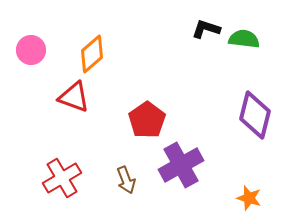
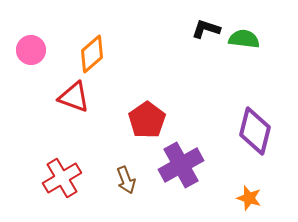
purple diamond: moved 16 px down
